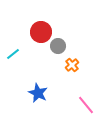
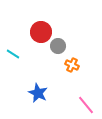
cyan line: rotated 72 degrees clockwise
orange cross: rotated 24 degrees counterclockwise
